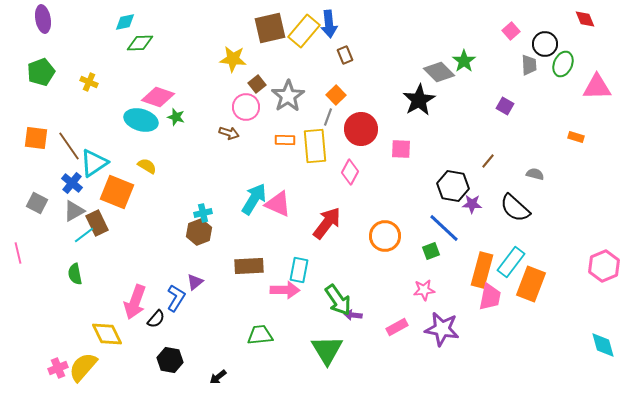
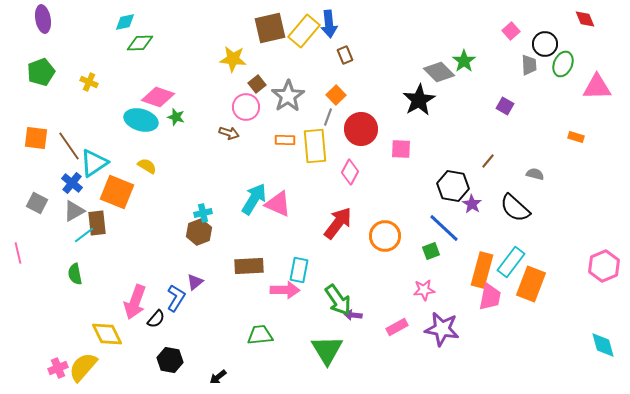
purple star at (472, 204): rotated 30 degrees clockwise
brown rectangle at (97, 223): rotated 20 degrees clockwise
red arrow at (327, 223): moved 11 px right
